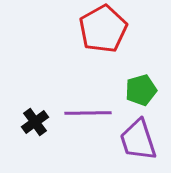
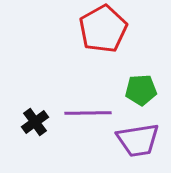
green pentagon: rotated 12 degrees clockwise
purple trapezoid: rotated 81 degrees counterclockwise
